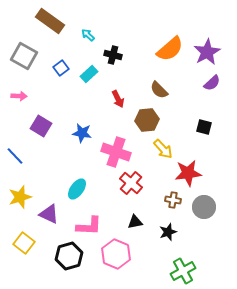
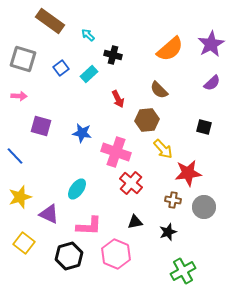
purple star: moved 4 px right, 8 px up
gray square: moved 1 px left, 3 px down; rotated 12 degrees counterclockwise
purple square: rotated 15 degrees counterclockwise
